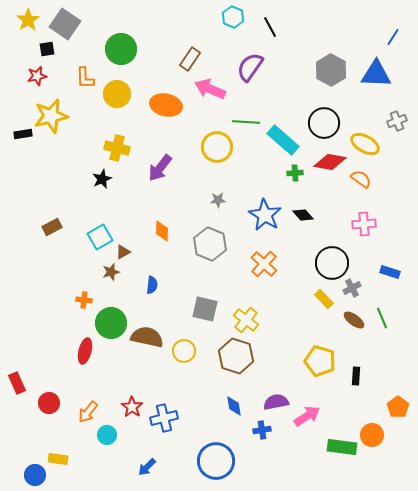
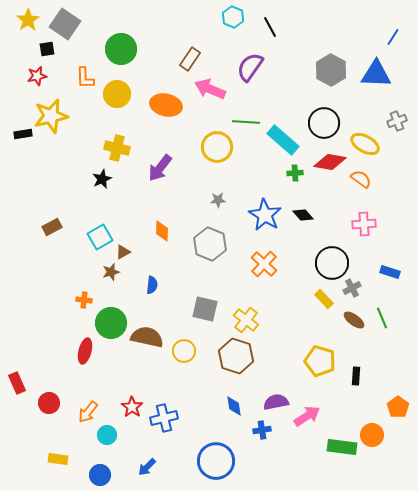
blue circle at (35, 475): moved 65 px right
